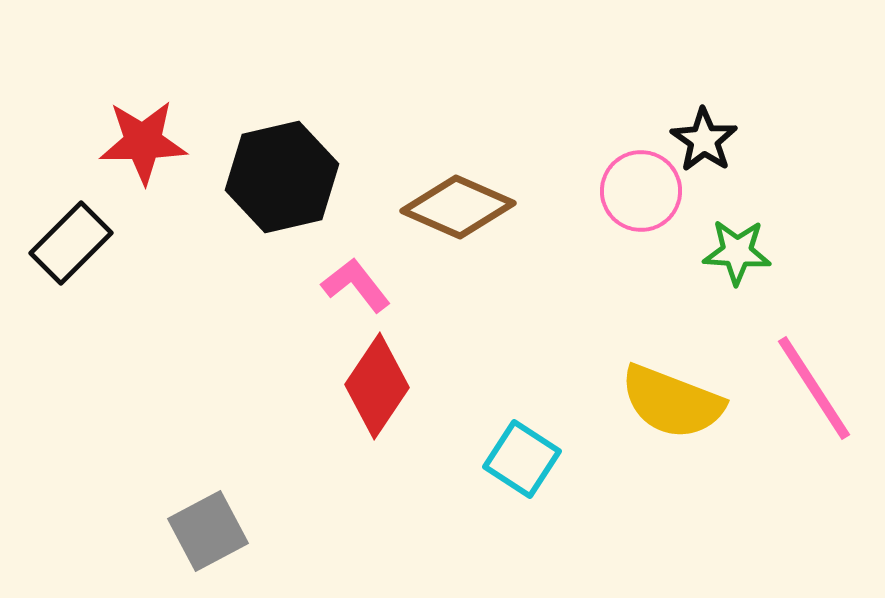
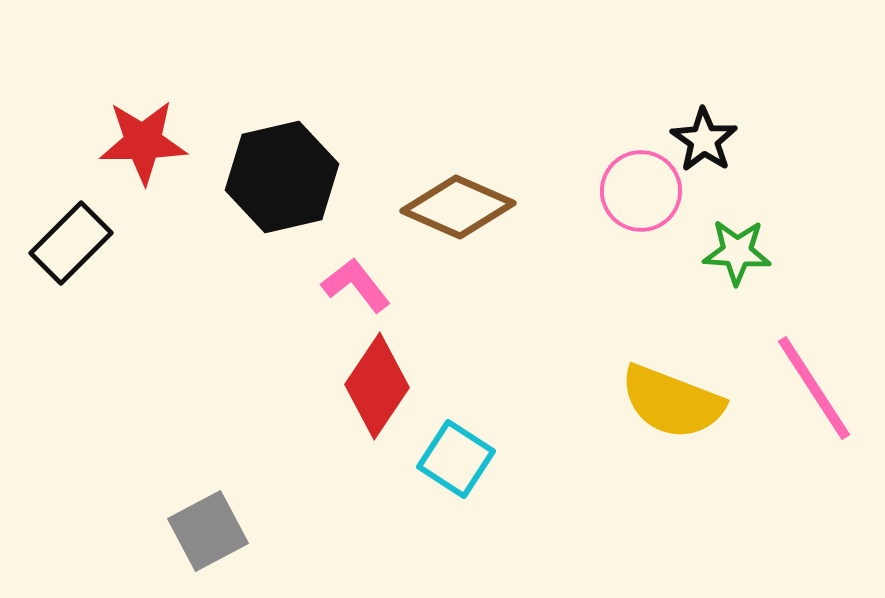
cyan square: moved 66 px left
